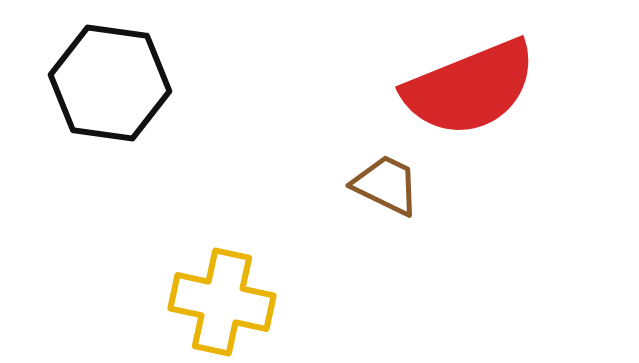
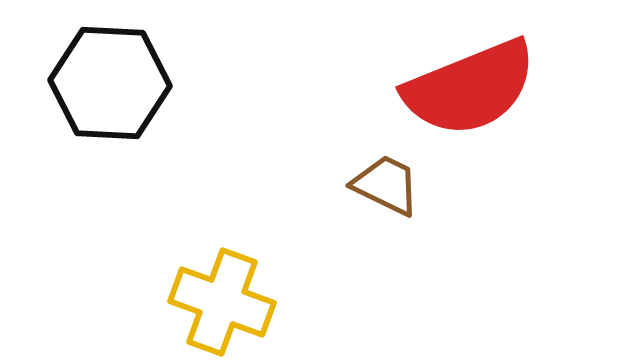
black hexagon: rotated 5 degrees counterclockwise
yellow cross: rotated 8 degrees clockwise
